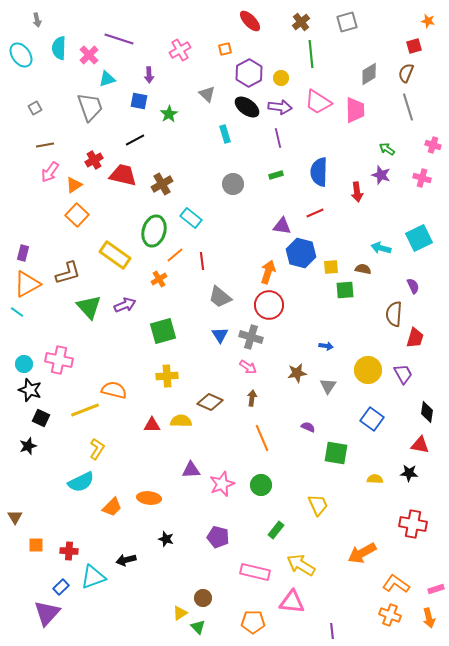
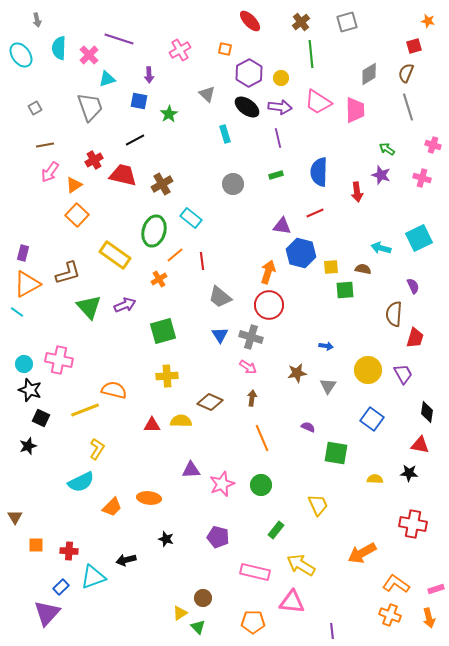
orange square at (225, 49): rotated 24 degrees clockwise
